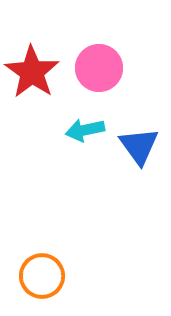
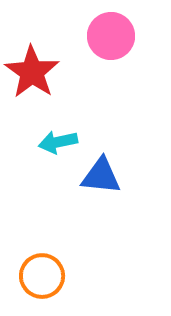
pink circle: moved 12 px right, 32 px up
cyan arrow: moved 27 px left, 12 px down
blue triangle: moved 38 px left, 30 px down; rotated 48 degrees counterclockwise
